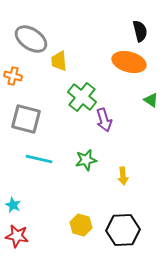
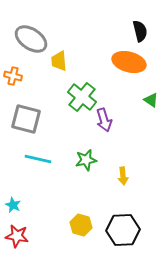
cyan line: moved 1 px left
